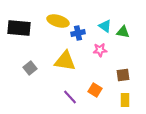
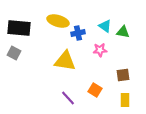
gray square: moved 16 px left, 15 px up; rotated 24 degrees counterclockwise
purple line: moved 2 px left, 1 px down
